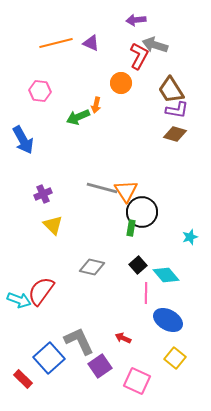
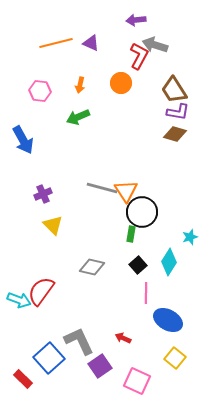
brown trapezoid: moved 3 px right
orange arrow: moved 16 px left, 20 px up
purple L-shape: moved 1 px right, 2 px down
green rectangle: moved 6 px down
cyan diamond: moved 3 px right, 13 px up; rotated 72 degrees clockwise
